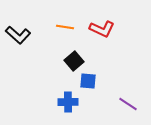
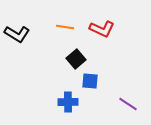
black L-shape: moved 1 px left, 1 px up; rotated 10 degrees counterclockwise
black square: moved 2 px right, 2 px up
blue square: moved 2 px right
